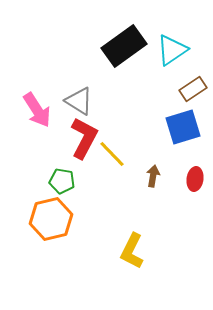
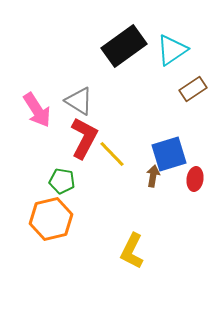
blue square: moved 14 px left, 27 px down
